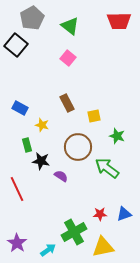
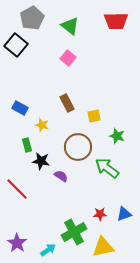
red trapezoid: moved 3 px left
red line: rotated 20 degrees counterclockwise
